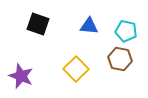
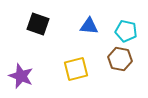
yellow square: rotated 30 degrees clockwise
